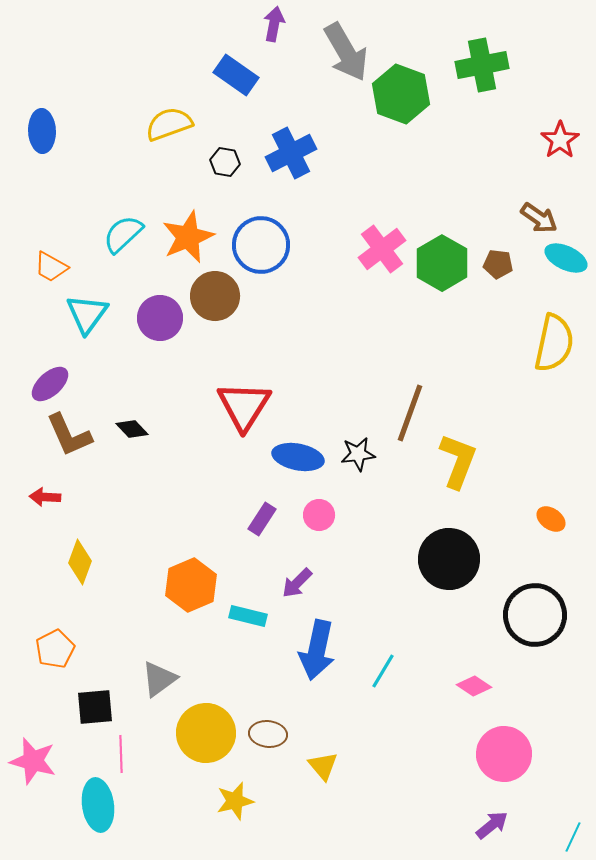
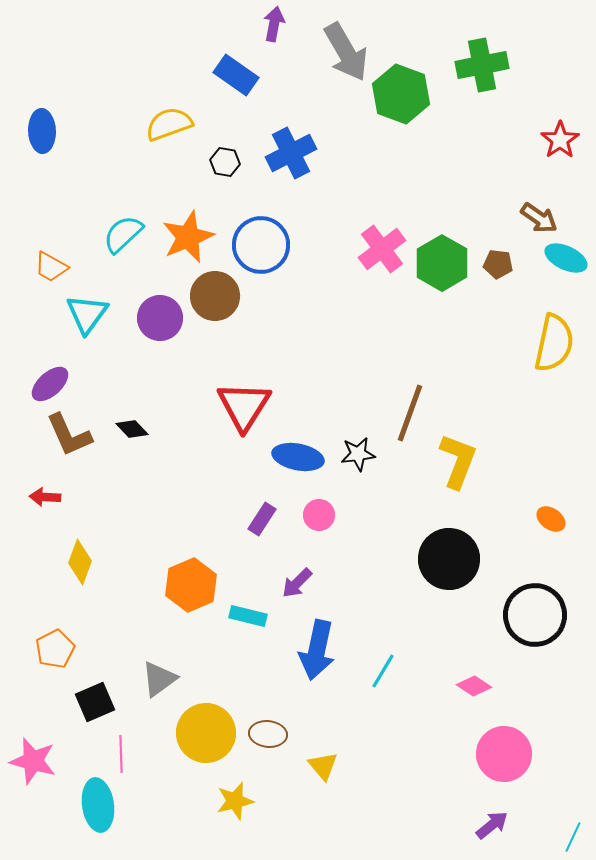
black square at (95, 707): moved 5 px up; rotated 18 degrees counterclockwise
